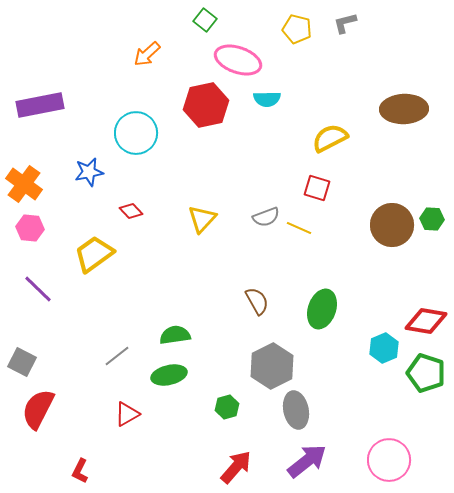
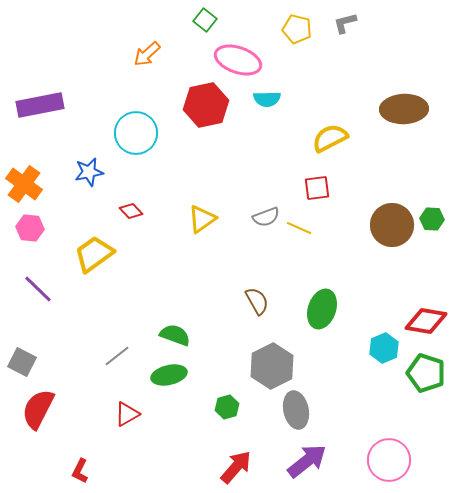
red square at (317, 188): rotated 24 degrees counterclockwise
yellow triangle at (202, 219): rotated 12 degrees clockwise
green semicircle at (175, 335): rotated 28 degrees clockwise
